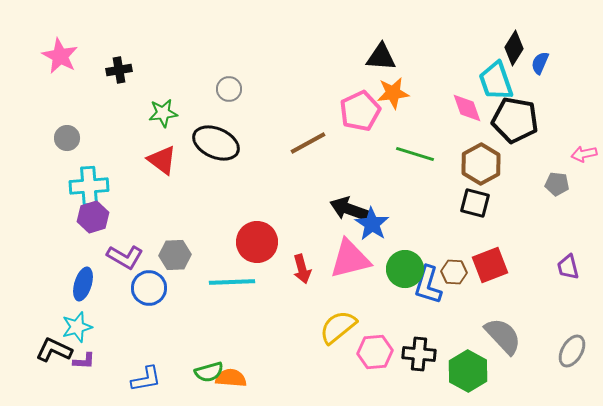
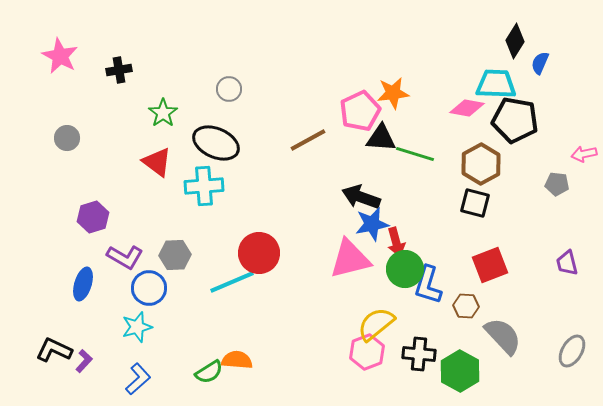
black diamond at (514, 48): moved 1 px right, 7 px up
black triangle at (381, 57): moved 81 px down
cyan trapezoid at (496, 81): moved 3 px down; rotated 111 degrees clockwise
pink diamond at (467, 108): rotated 60 degrees counterclockwise
green star at (163, 113): rotated 28 degrees counterclockwise
brown line at (308, 143): moved 3 px up
red triangle at (162, 160): moved 5 px left, 2 px down
cyan cross at (89, 186): moved 115 px right
black arrow at (349, 209): moved 12 px right, 12 px up
blue star at (372, 224): rotated 28 degrees clockwise
red circle at (257, 242): moved 2 px right, 11 px down
purple trapezoid at (568, 267): moved 1 px left, 4 px up
red arrow at (302, 269): moved 94 px right, 27 px up
brown hexagon at (454, 272): moved 12 px right, 34 px down
cyan line at (232, 282): rotated 21 degrees counterclockwise
cyan star at (77, 327): moved 60 px right
yellow semicircle at (338, 327): moved 38 px right, 3 px up
pink hexagon at (375, 352): moved 8 px left; rotated 16 degrees counterclockwise
purple L-shape at (84, 361): rotated 50 degrees counterclockwise
green hexagon at (468, 371): moved 8 px left
green semicircle at (209, 372): rotated 16 degrees counterclockwise
orange semicircle at (231, 378): moved 6 px right, 18 px up
blue L-shape at (146, 379): moved 8 px left; rotated 32 degrees counterclockwise
